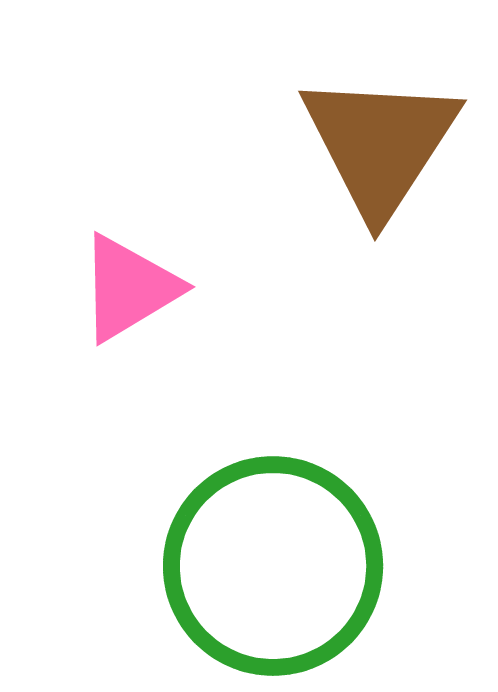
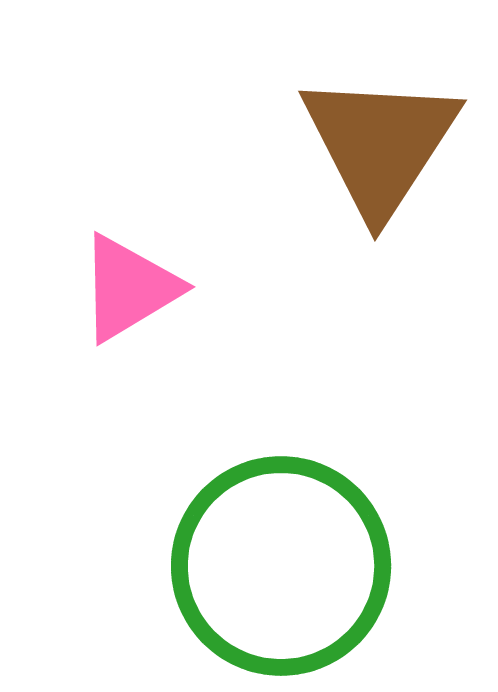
green circle: moved 8 px right
